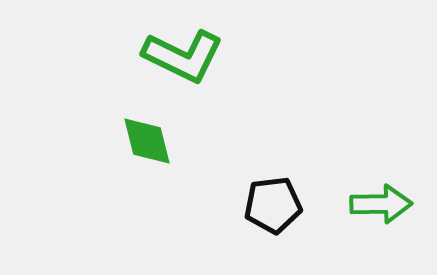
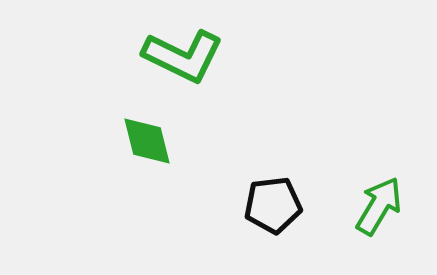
green arrow: moved 2 px left, 2 px down; rotated 58 degrees counterclockwise
